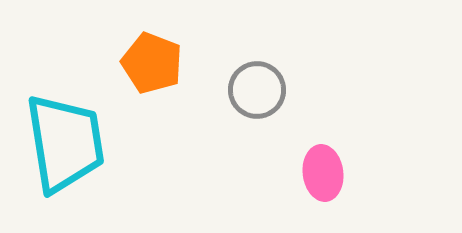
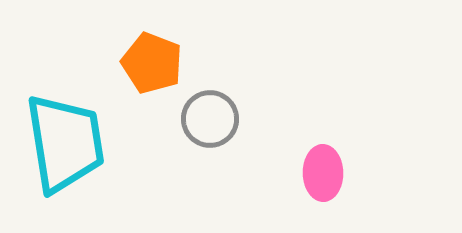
gray circle: moved 47 px left, 29 px down
pink ellipse: rotated 6 degrees clockwise
